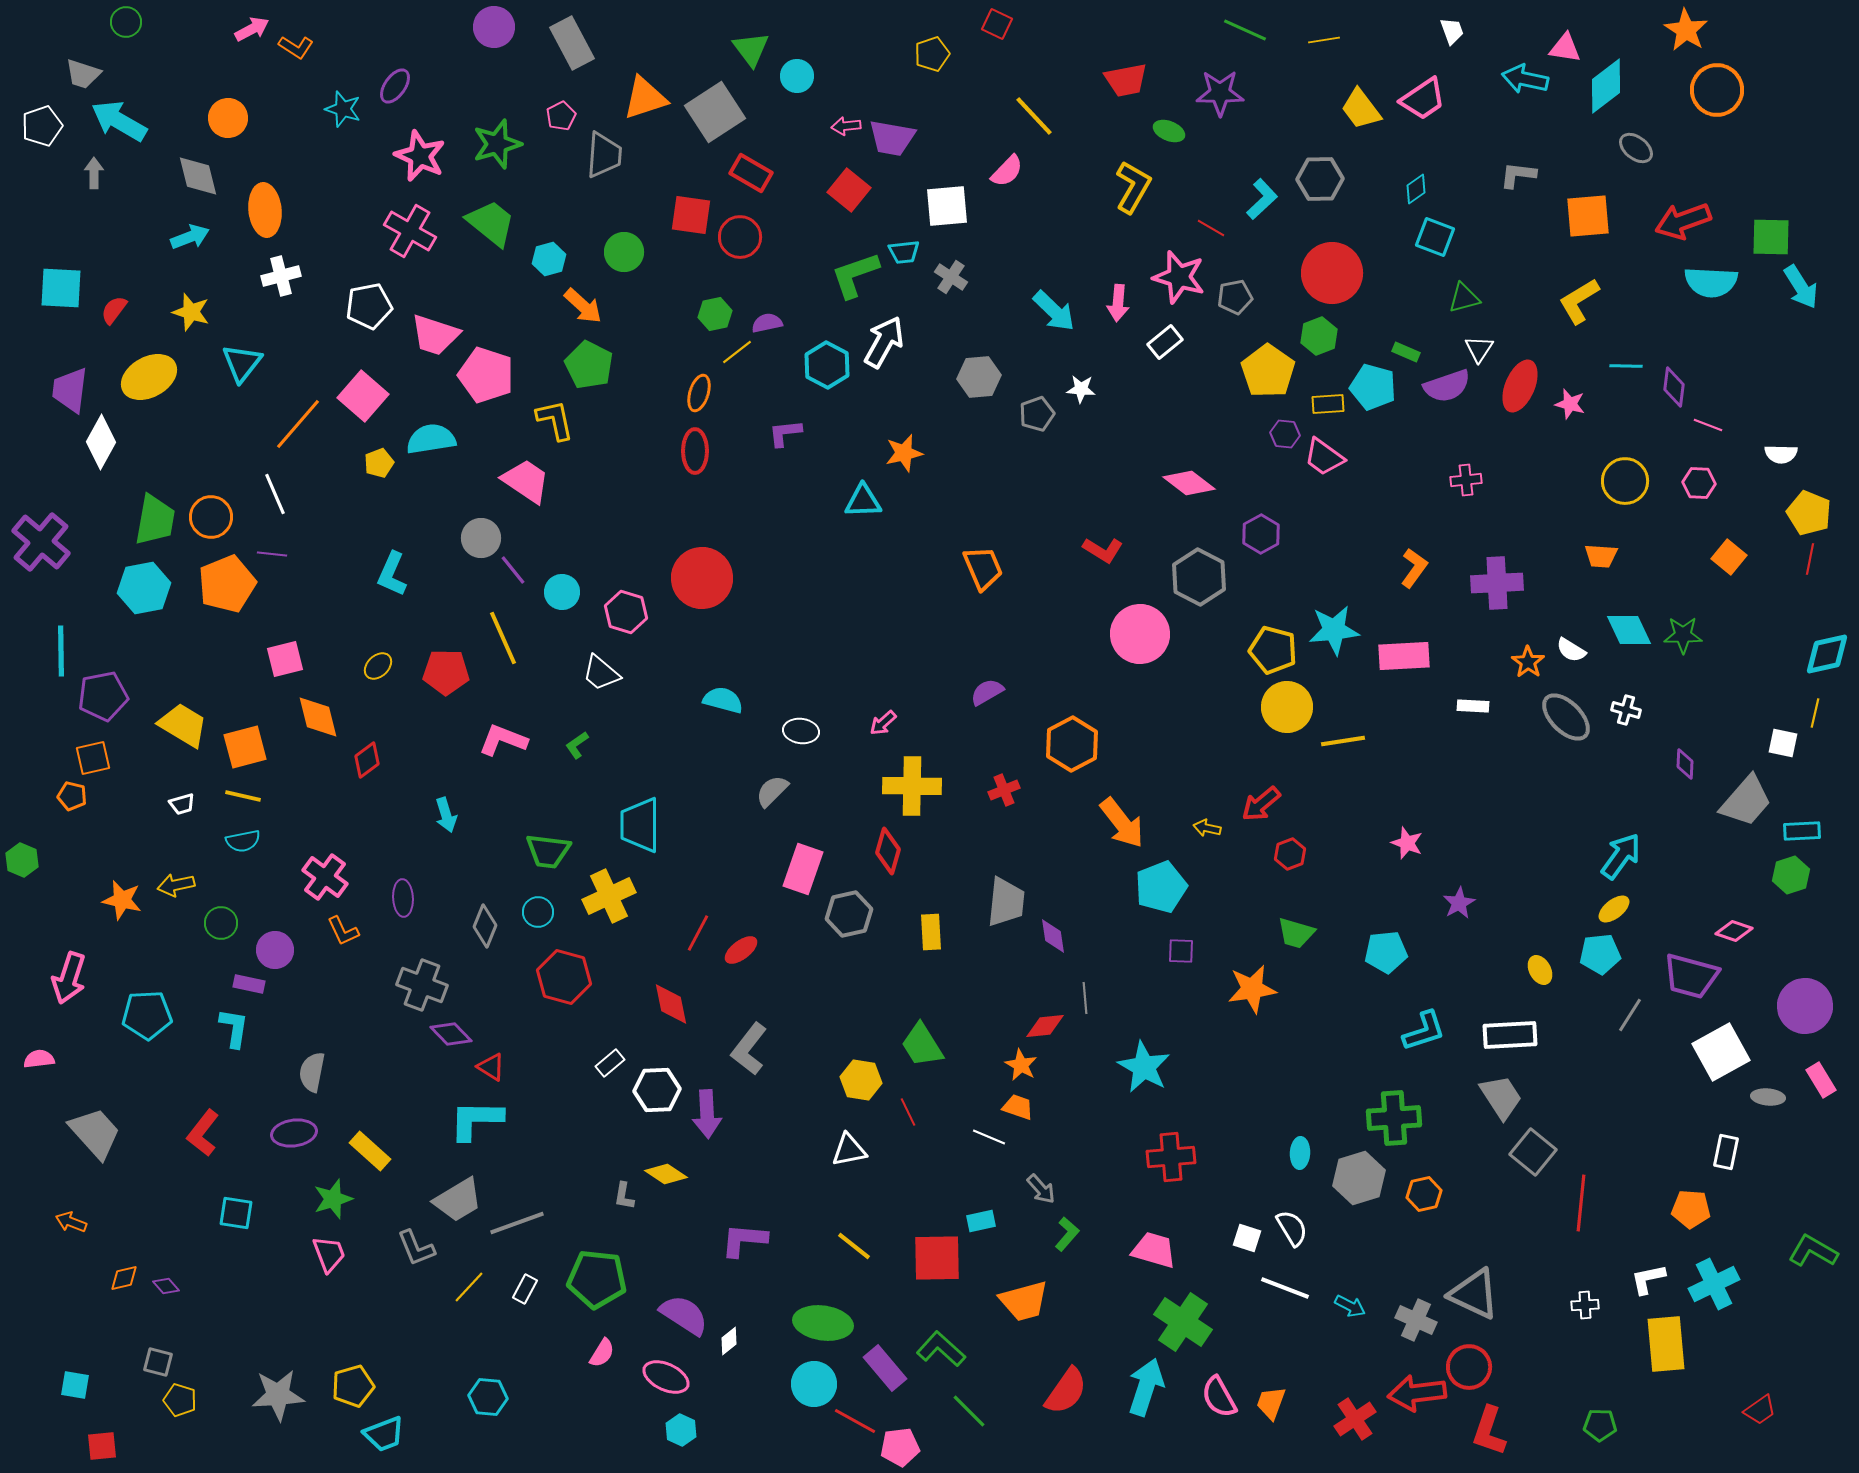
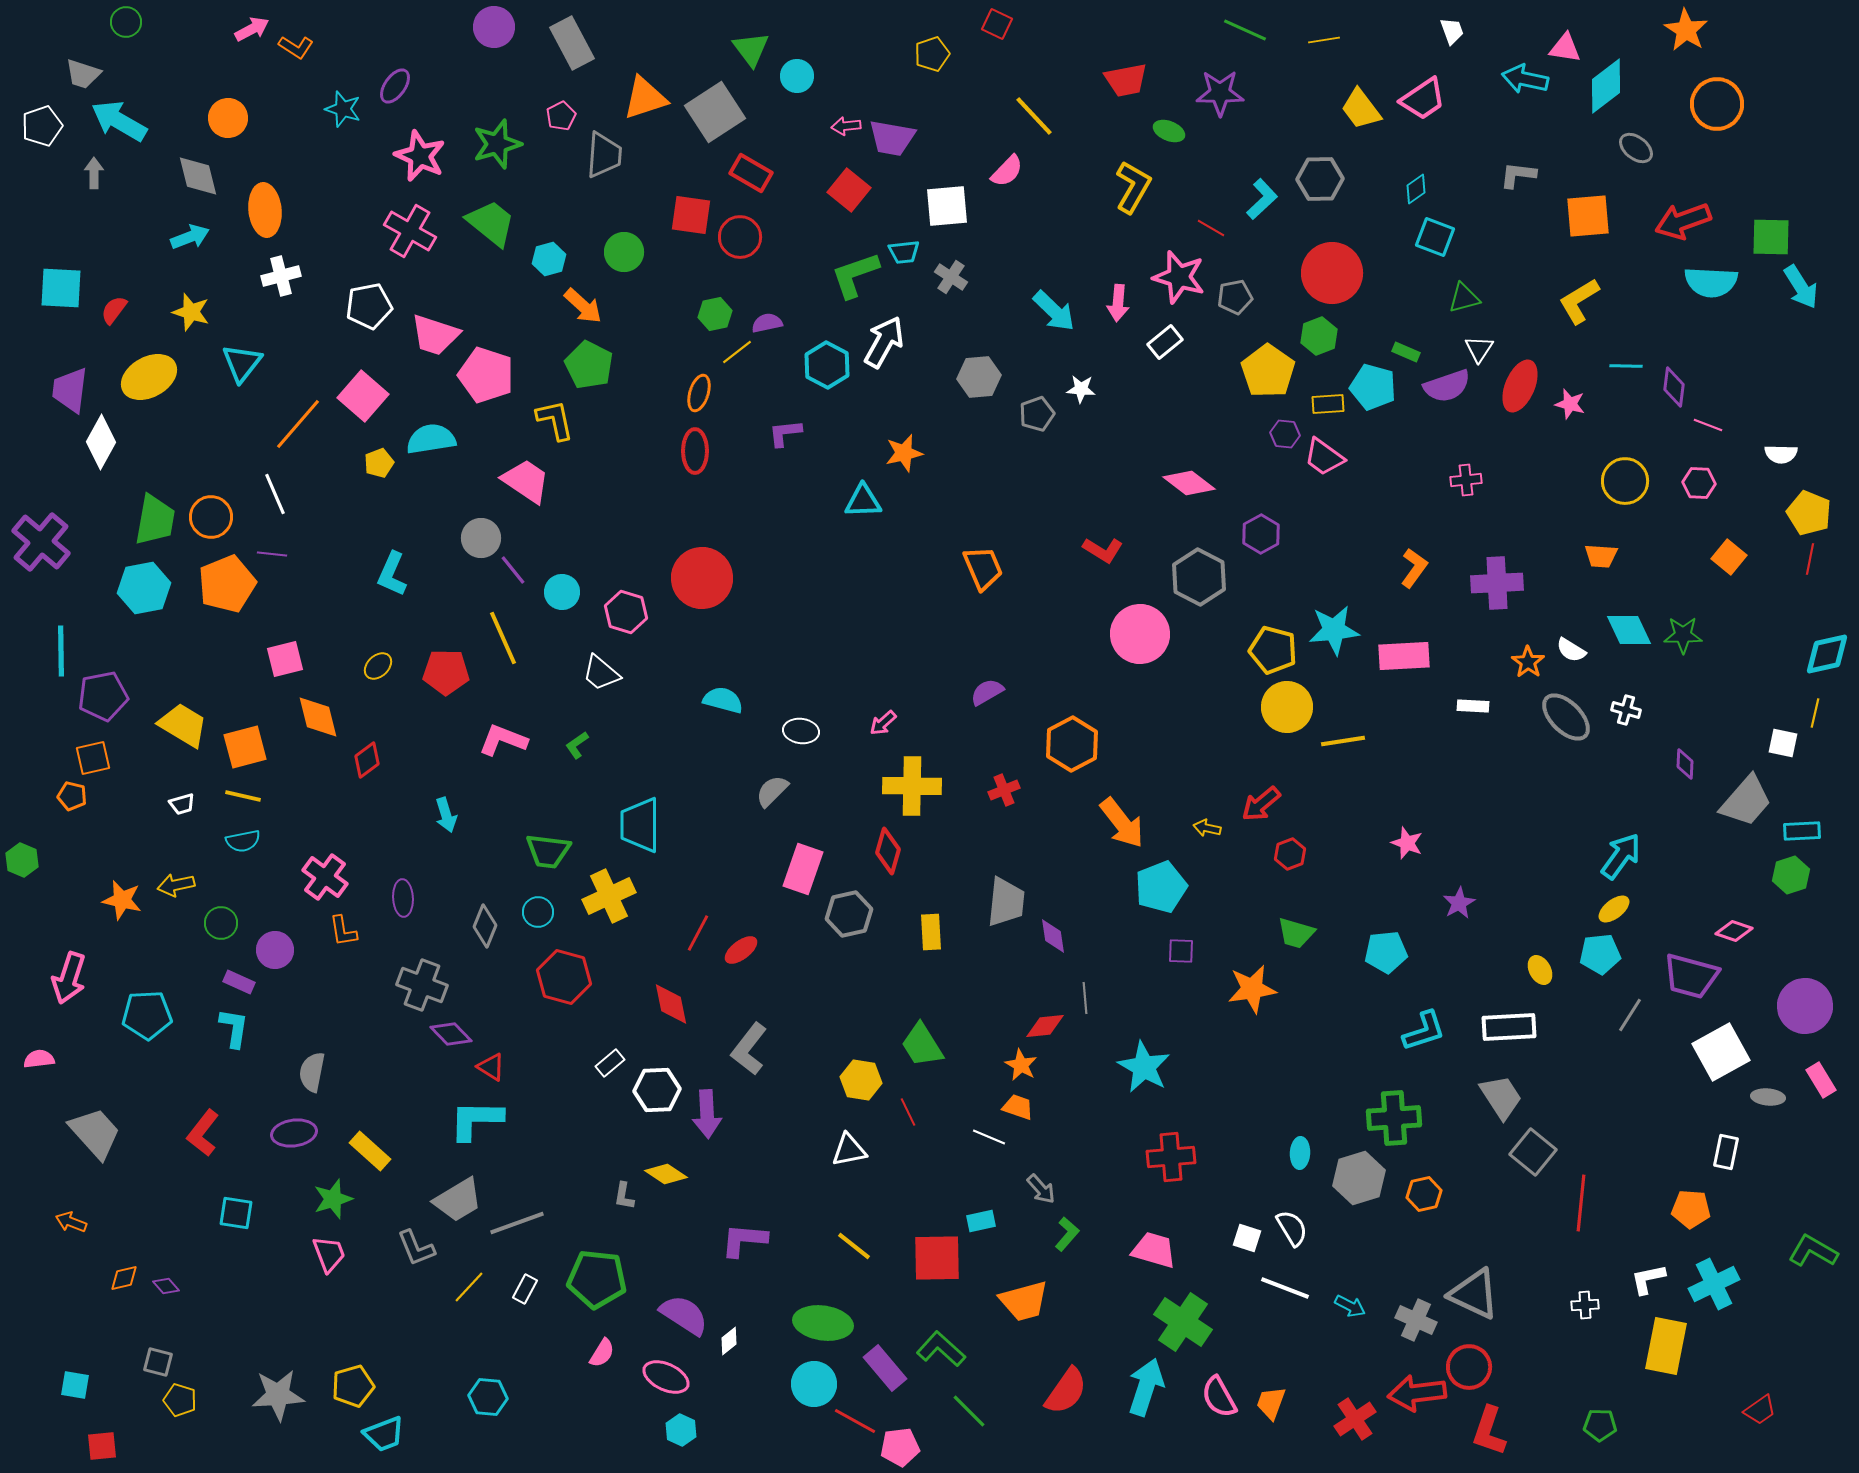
orange circle at (1717, 90): moved 14 px down
orange L-shape at (343, 931): rotated 16 degrees clockwise
purple rectangle at (249, 984): moved 10 px left, 2 px up; rotated 12 degrees clockwise
white rectangle at (1510, 1035): moved 1 px left, 8 px up
yellow rectangle at (1666, 1344): moved 2 px down; rotated 16 degrees clockwise
